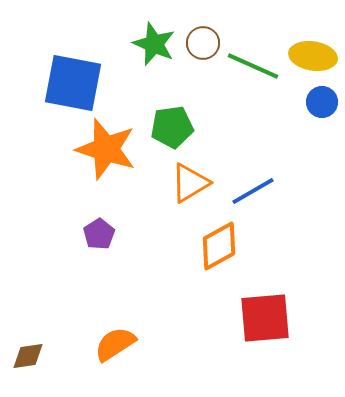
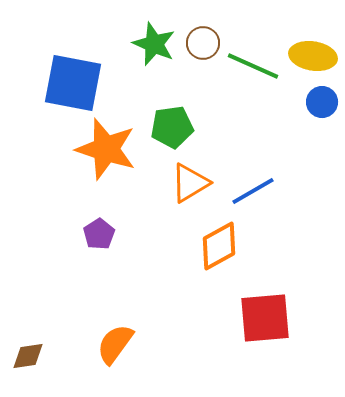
orange semicircle: rotated 21 degrees counterclockwise
